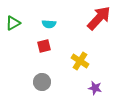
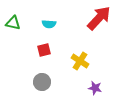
green triangle: rotated 42 degrees clockwise
red square: moved 4 px down
